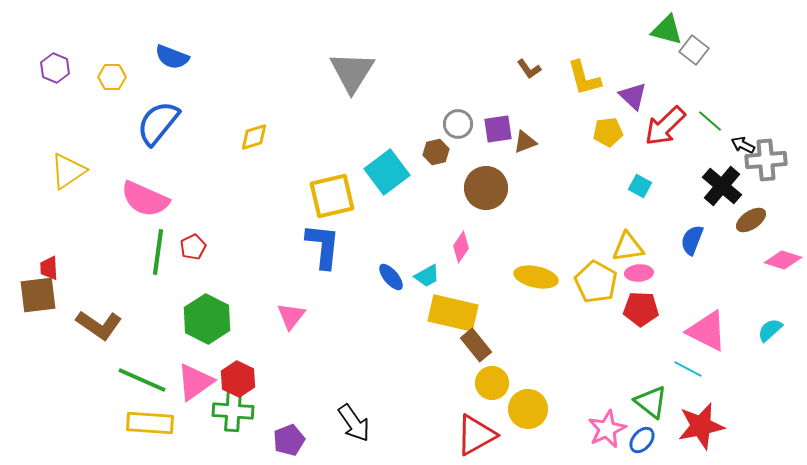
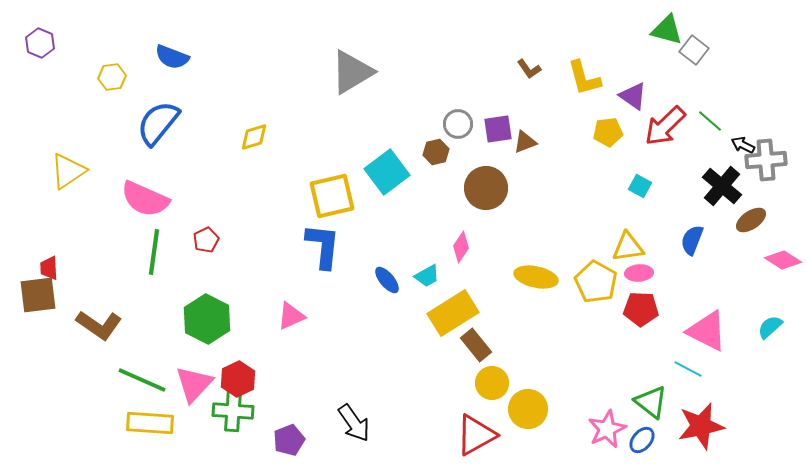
purple hexagon at (55, 68): moved 15 px left, 25 px up
gray triangle at (352, 72): rotated 27 degrees clockwise
yellow hexagon at (112, 77): rotated 8 degrees counterclockwise
purple triangle at (633, 96): rotated 8 degrees counterclockwise
red pentagon at (193, 247): moved 13 px right, 7 px up
green line at (158, 252): moved 4 px left
pink diamond at (783, 260): rotated 15 degrees clockwise
blue ellipse at (391, 277): moved 4 px left, 3 px down
yellow rectangle at (453, 313): rotated 45 degrees counterclockwise
pink triangle at (291, 316): rotated 28 degrees clockwise
cyan semicircle at (770, 330): moved 3 px up
red hexagon at (238, 379): rotated 8 degrees clockwise
pink triangle at (195, 382): moved 1 px left, 2 px down; rotated 12 degrees counterclockwise
